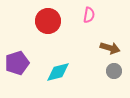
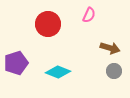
pink semicircle: rotated 14 degrees clockwise
red circle: moved 3 px down
purple pentagon: moved 1 px left
cyan diamond: rotated 35 degrees clockwise
